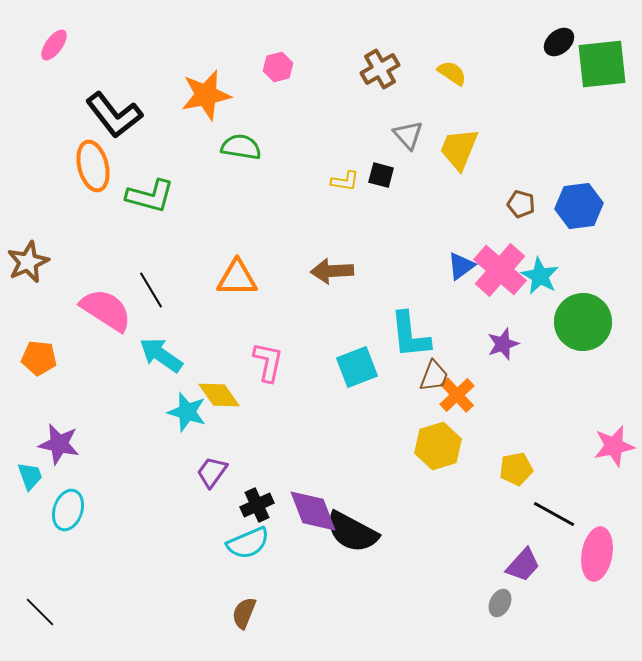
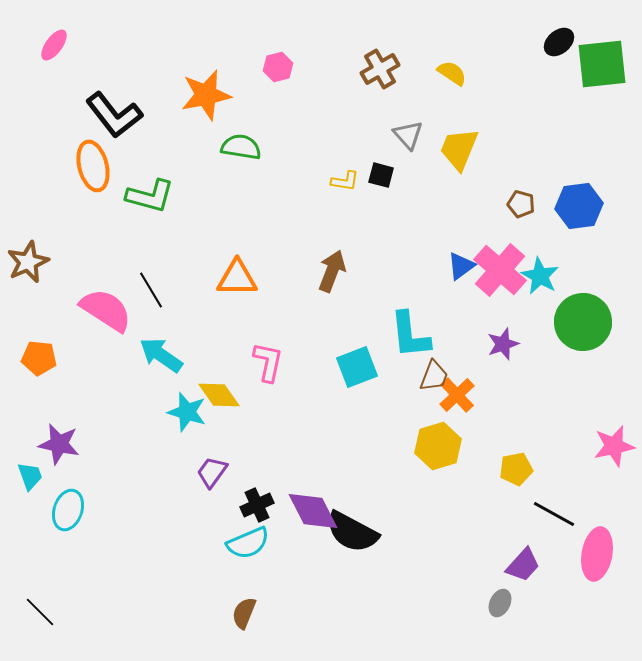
brown arrow at (332, 271): rotated 114 degrees clockwise
purple diamond at (313, 511): rotated 6 degrees counterclockwise
